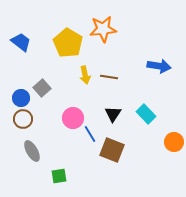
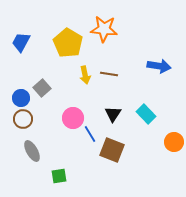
orange star: moved 1 px right; rotated 12 degrees clockwise
blue trapezoid: rotated 100 degrees counterclockwise
brown line: moved 3 px up
